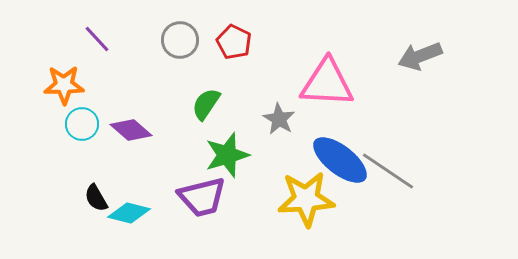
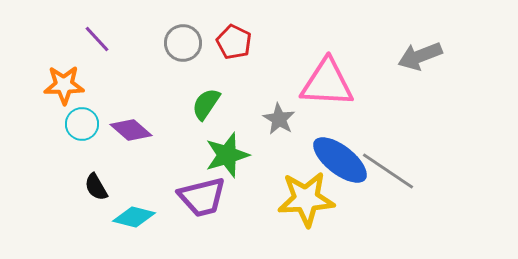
gray circle: moved 3 px right, 3 px down
black semicircle: moved 11 px up
cyan diamond: moved 5 px right, 4 px down
